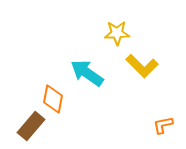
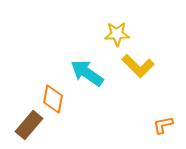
yellow star: moved 1 px down
yellow L-shape: moved 4 px left
brown rectangle: moved 2 px left, 1 px up
